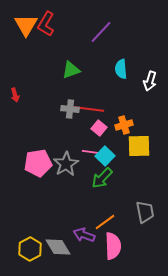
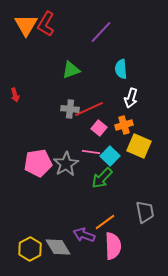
white arrow: moved 19 px left, 17 px down
red line: rotated 32 degrees counterclockwise
yellow square: rotated 25 degrees clockwise
cyan square: moved 5 px right
